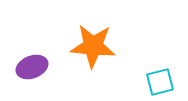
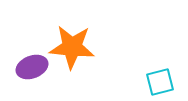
orange star: moved 21 px left, 1 px down
